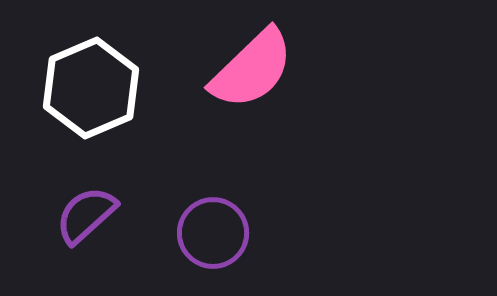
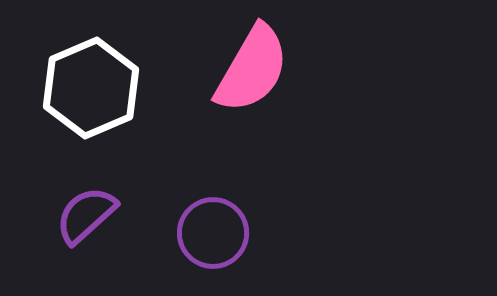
pink semicircle: rotated 16 degrees counterclockwise
